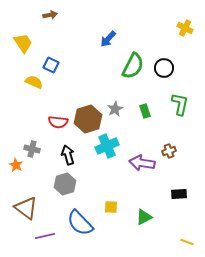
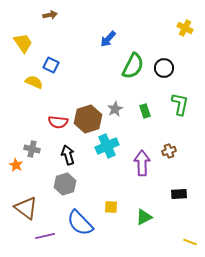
purple arrow: rotated 80 degrees clockwise
yellow line: moved 3 px right
